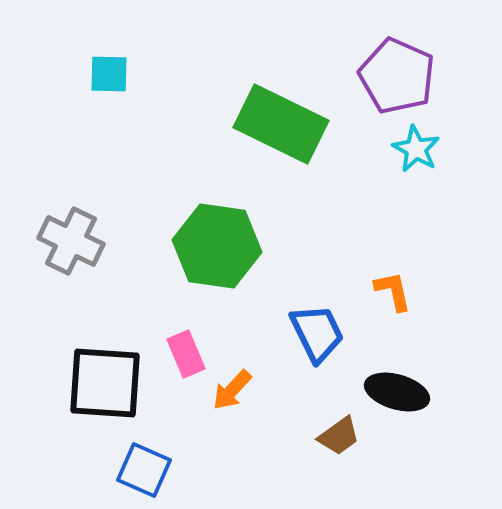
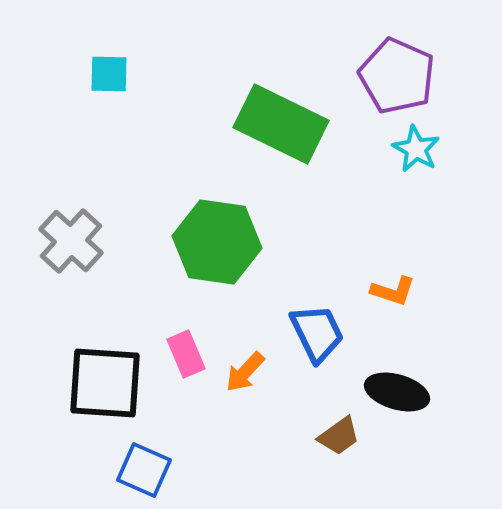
gray cross: rotated 16 degrees clockwise
green hexagon: moved 4 px up
orange L-shape: rotated 120 degrees clockwise
orange arrow: moved 13 px right, 18 px up
